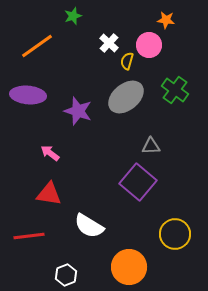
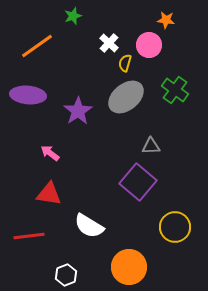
yellow semicircle: moved 2 px left, 2 px down
purple star: rotated 20 degrees clockwise
yellow circle: moved 7 px up
